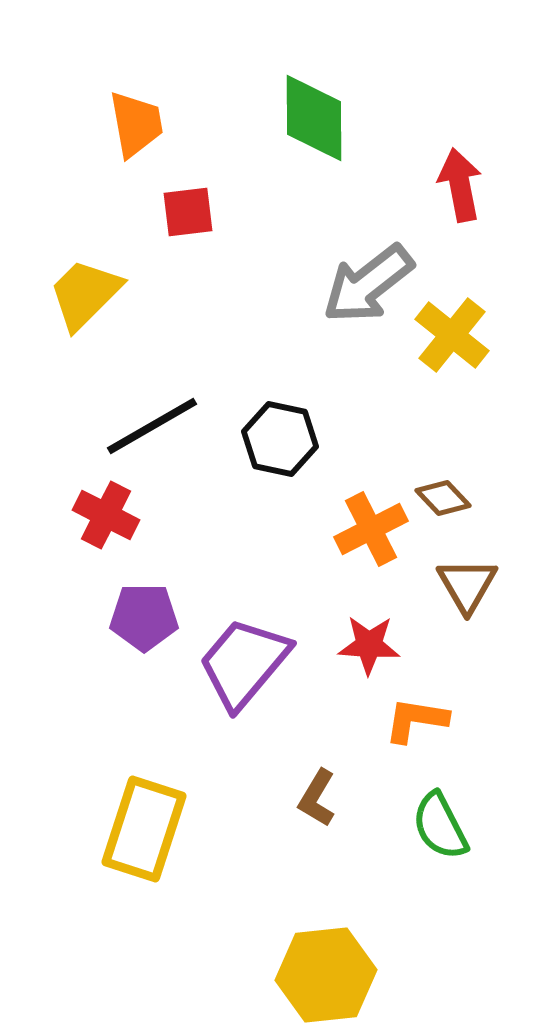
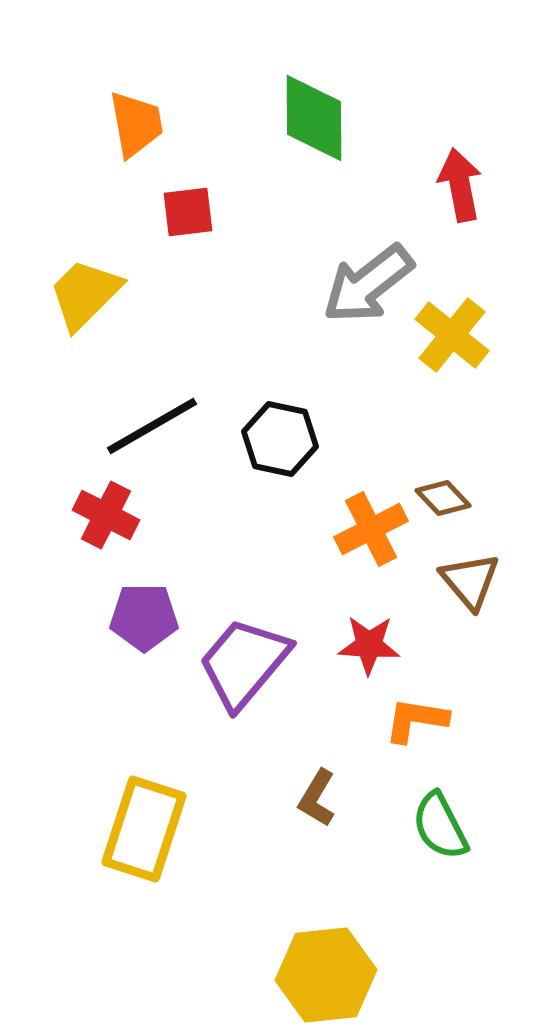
brown triangle: moved 3 px right, 4 px up; rotated 10 degrees counterclockwise
